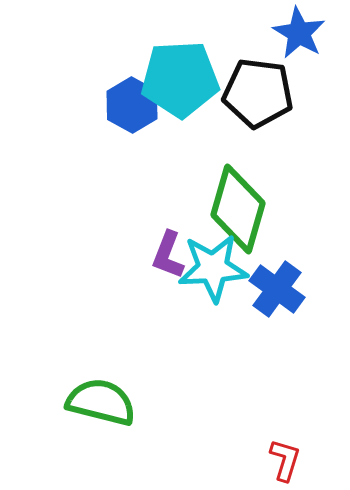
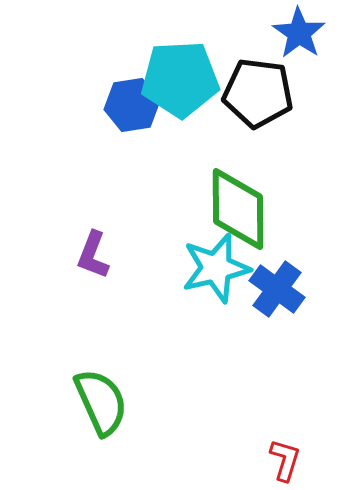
blue star: rotated 4 degrees clockwise
blue hexagon: rotated 22 degrees clockwise
green diamond: rotated 16 degrees counterclockwise
purple L-shape: moved 75 px left
cyan star: moved 3 px right; rotated 10 degrees counterclockwise
green semicircle: rotated 52 degrees clockwise
